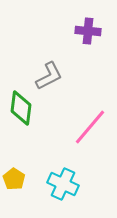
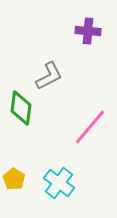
cyan cross: moved 4 px left, 1 px up; rotated 12 degrees clockwise
